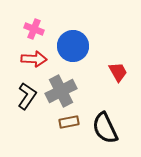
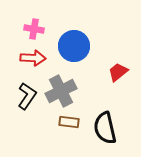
pink cross: rotated 12 degrees counterclockwise
blue circle: moved 1 px right
red arrow: moved 1 px left, 1 px up
red trapezoid: rotated 100 degrees counterclockwise
brown rectangle: rotated 18 degrees clockwise
black semicircle: rotated 12 degrees clockwise
